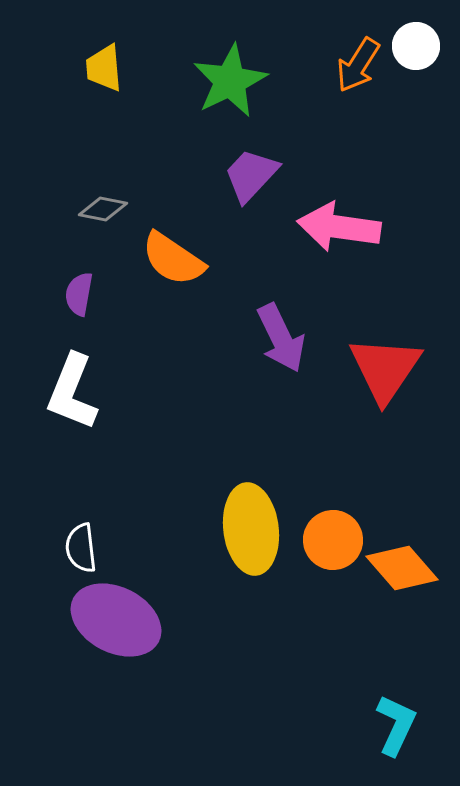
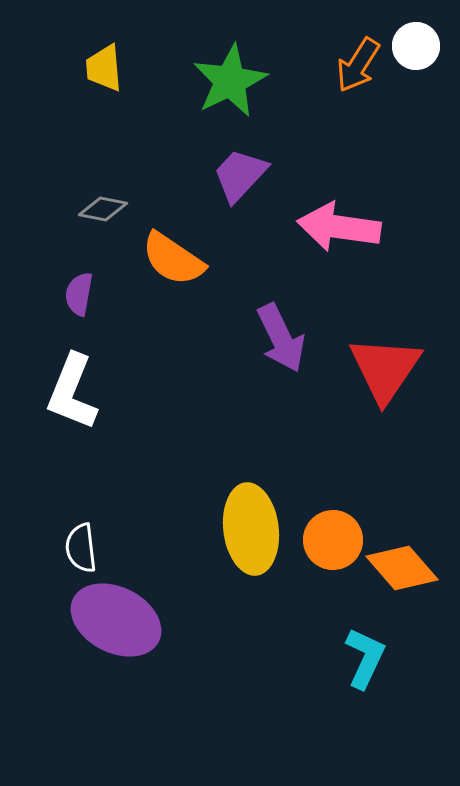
purple trapezoid: moved 11 px left
cyan L-shape: moved 31 px left, 67 px up
